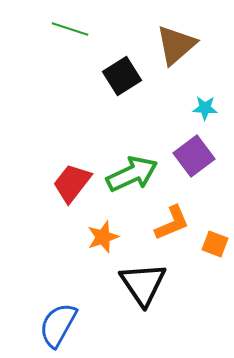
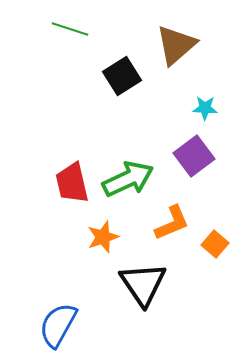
green arrow: moved 4 px left, 5 px down
red trapezoid: rotated 51 degrees counterclockwise
orange square: rotated 20 degrees clockwise
